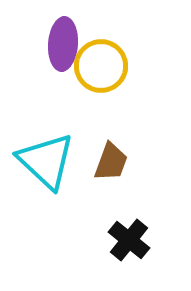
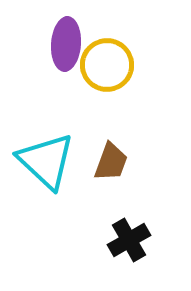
purple ellipse: moved 3 px right
yellow circle: moved 6 px right, 1 px up
black cross: rotated 21 degrees clockwise
